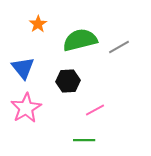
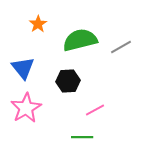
gray line: moved 2 px right
green line: moved 2 px left, 3 px up
